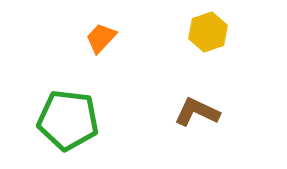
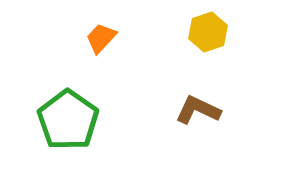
brown L-shape: moved 1 px right, 2 px up
green pentagon: rotated 28 degrees clockwise
